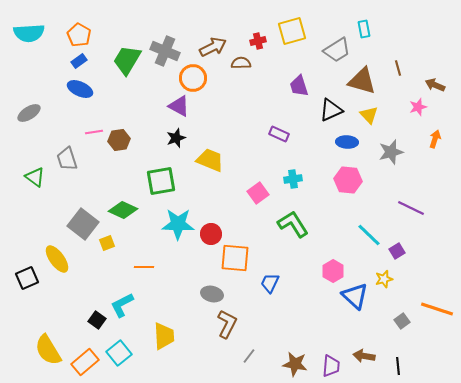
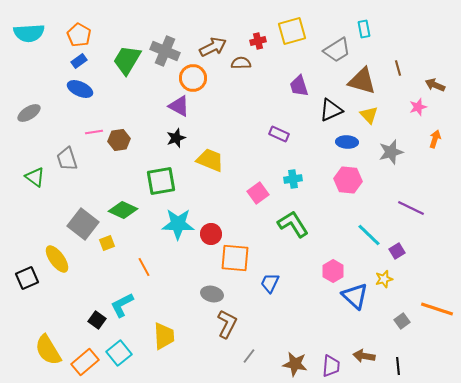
orange line at (144, 267): rotated 60 degrees clockwise
